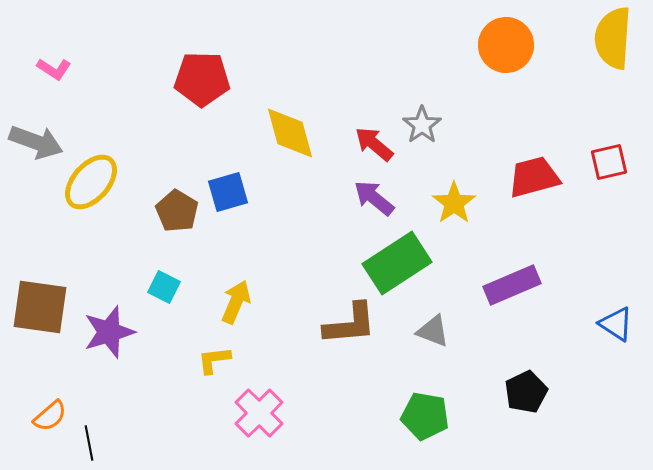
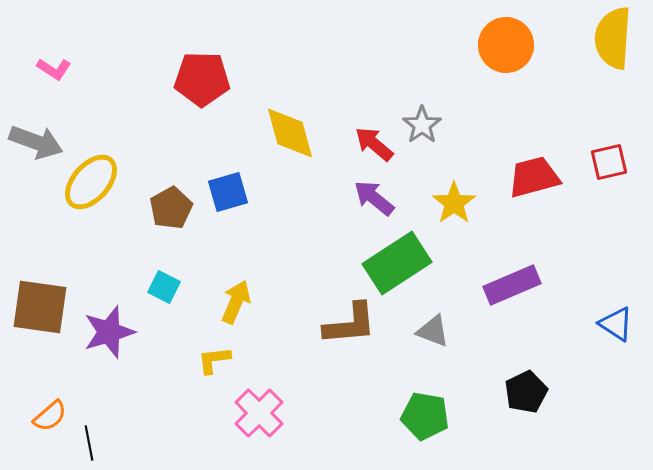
brown pentagon: moved 6 px left, 3 px up; rotated 12 degrees clockwise
